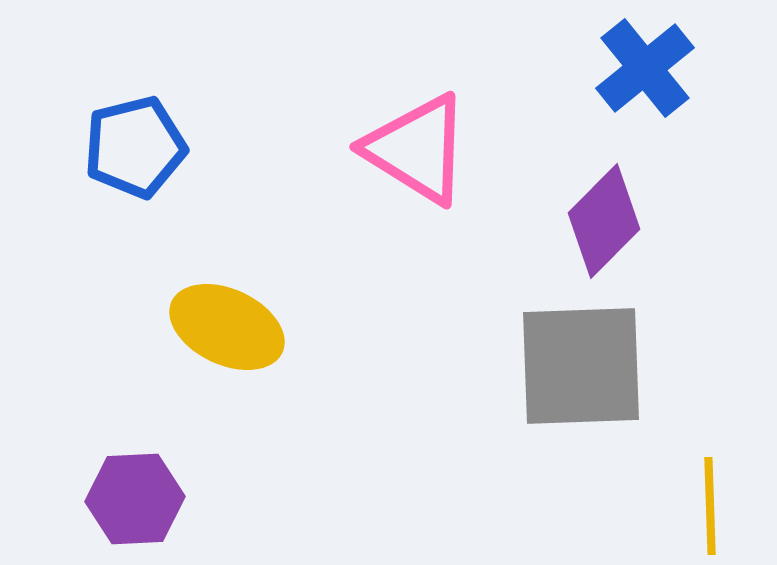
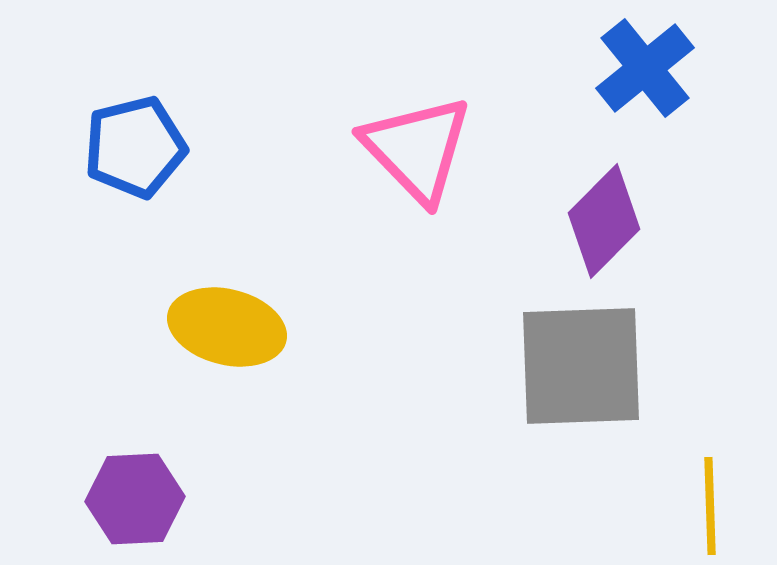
pink triangle: rotated 14 degrees clockwise
yellow ellipse: rotated 11 degrees counterclockwise
